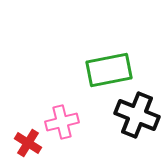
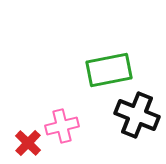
pink cross: moved 4 px down
red cross: rotated 12 degrees clockwise
